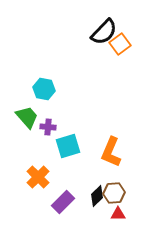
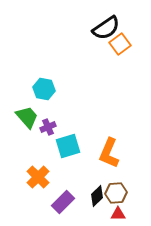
black semicircle: moved 2 px right, 4 px up; rotated 12 degrees clockwise
purple cross: rotated 28 degrees counterclockwise
orange L-shape: moved 2 px left, 1 px down
brown hexagon: moved 2 px right
